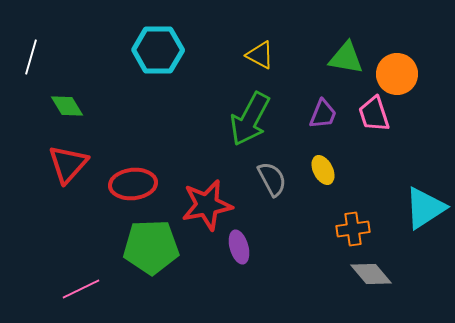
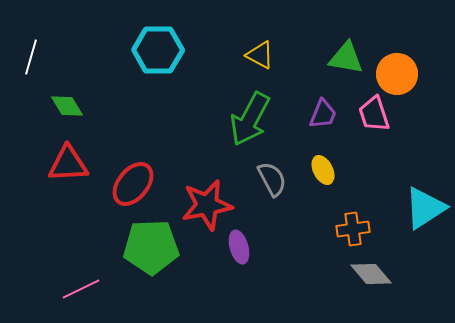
red triangle: rotated 45 degrees clockwise
red ellipse: rotated 45 degrees counterclockwise
